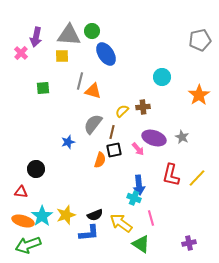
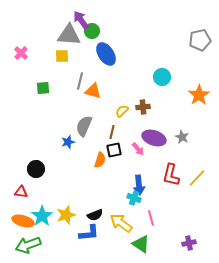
purple arrow: moved 45 px right, 17 px up; rotated 132 degrees clockwise
gray semicircle: moved 9 px left, 2 px down; rotated 15 degrees counterclockwise
